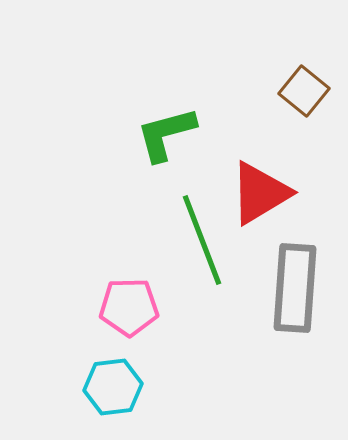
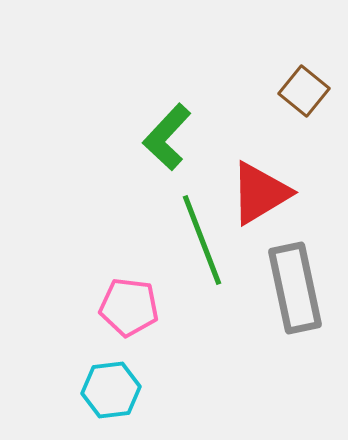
green L-shape: moved 1 px right, 3 px down; rotated 32 degrees counterclockwise
gray rectangle: rotated 16 degrees counterclockwise
pink pentagon: rotated 8 degrees clockwise
cyan hexagon: moved 2 px left, 3 px down
